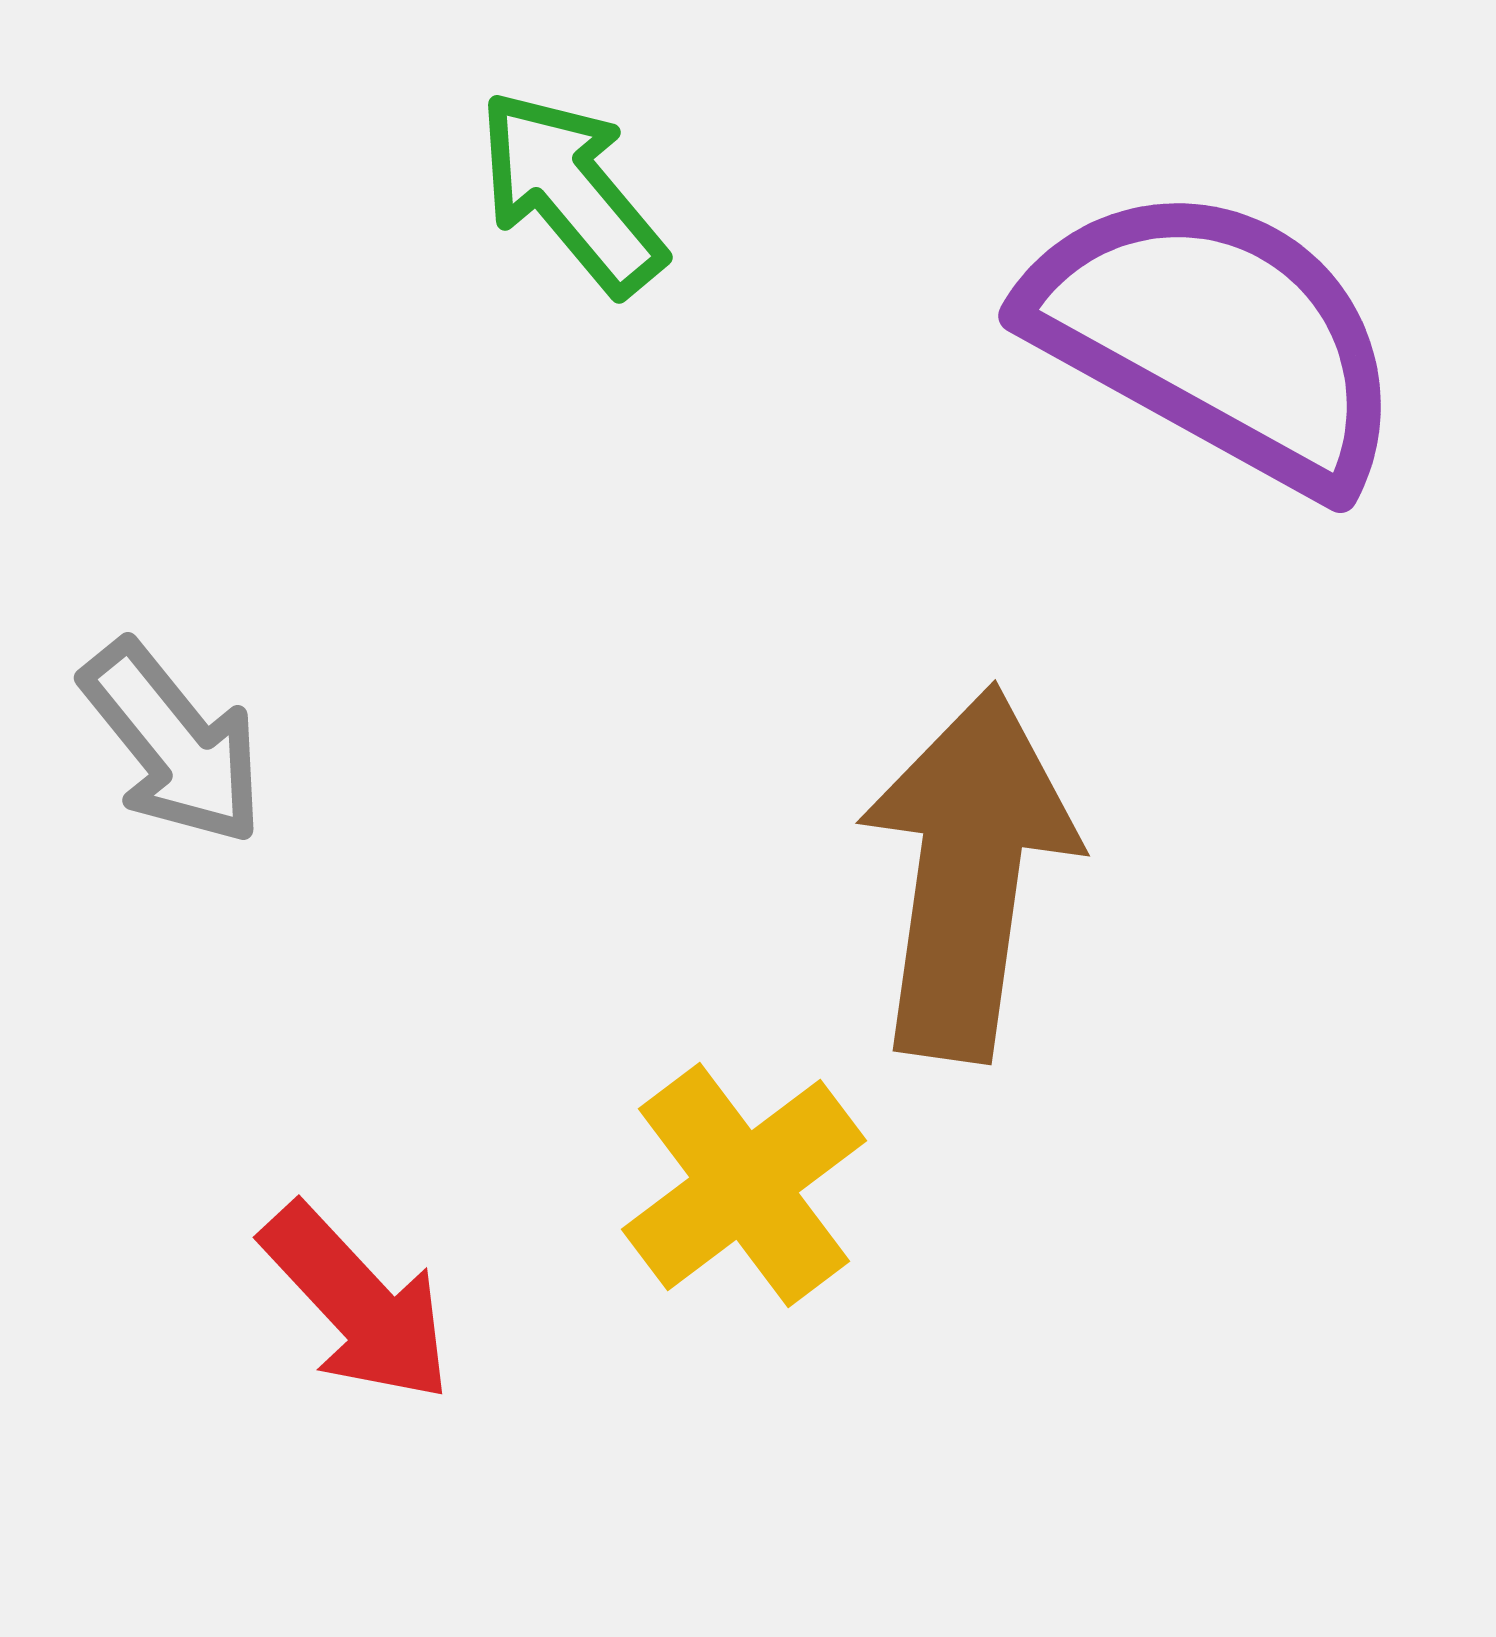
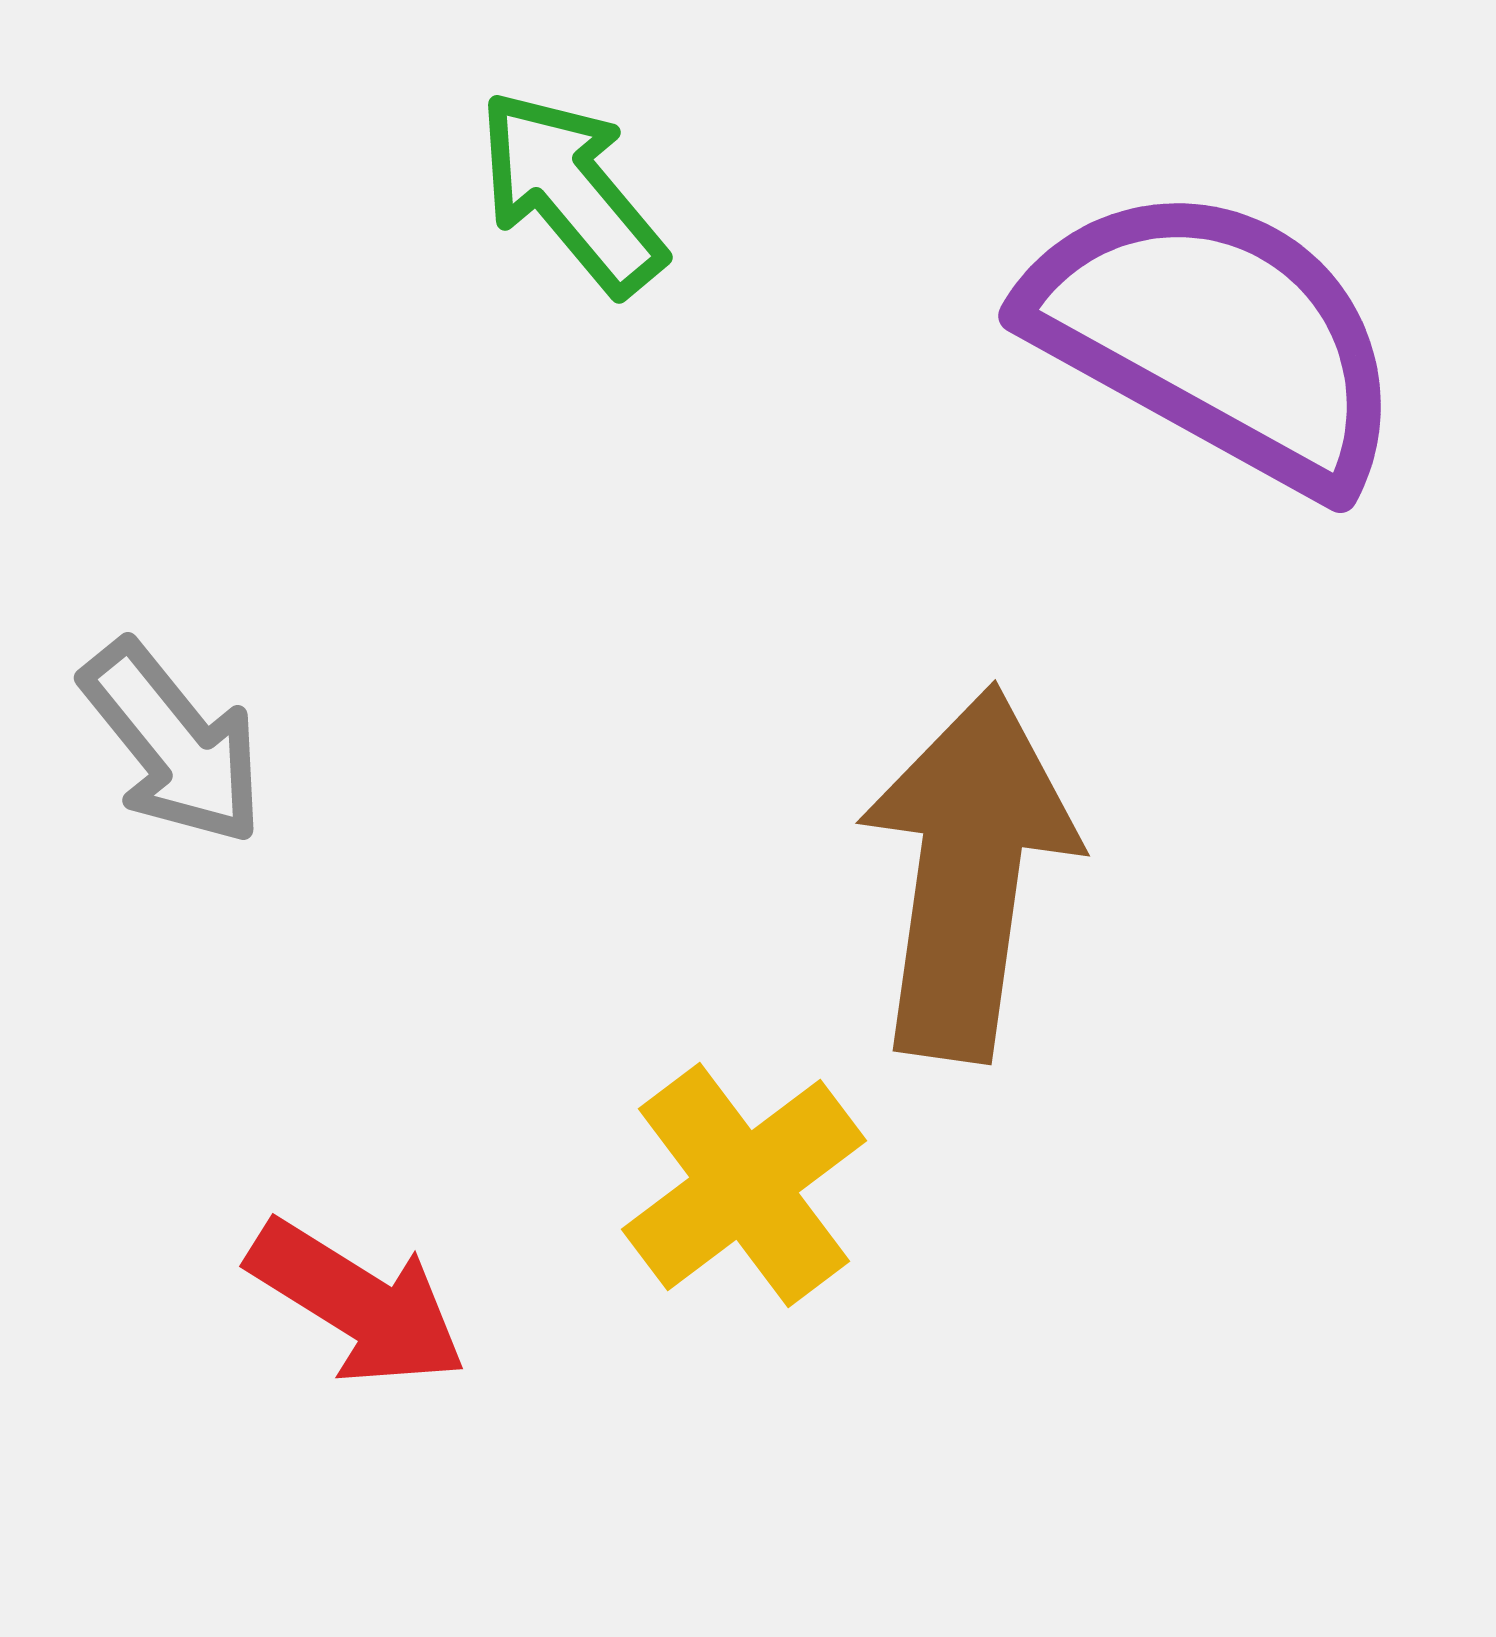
red arrow: rotated 15 degrees counterclockwise
